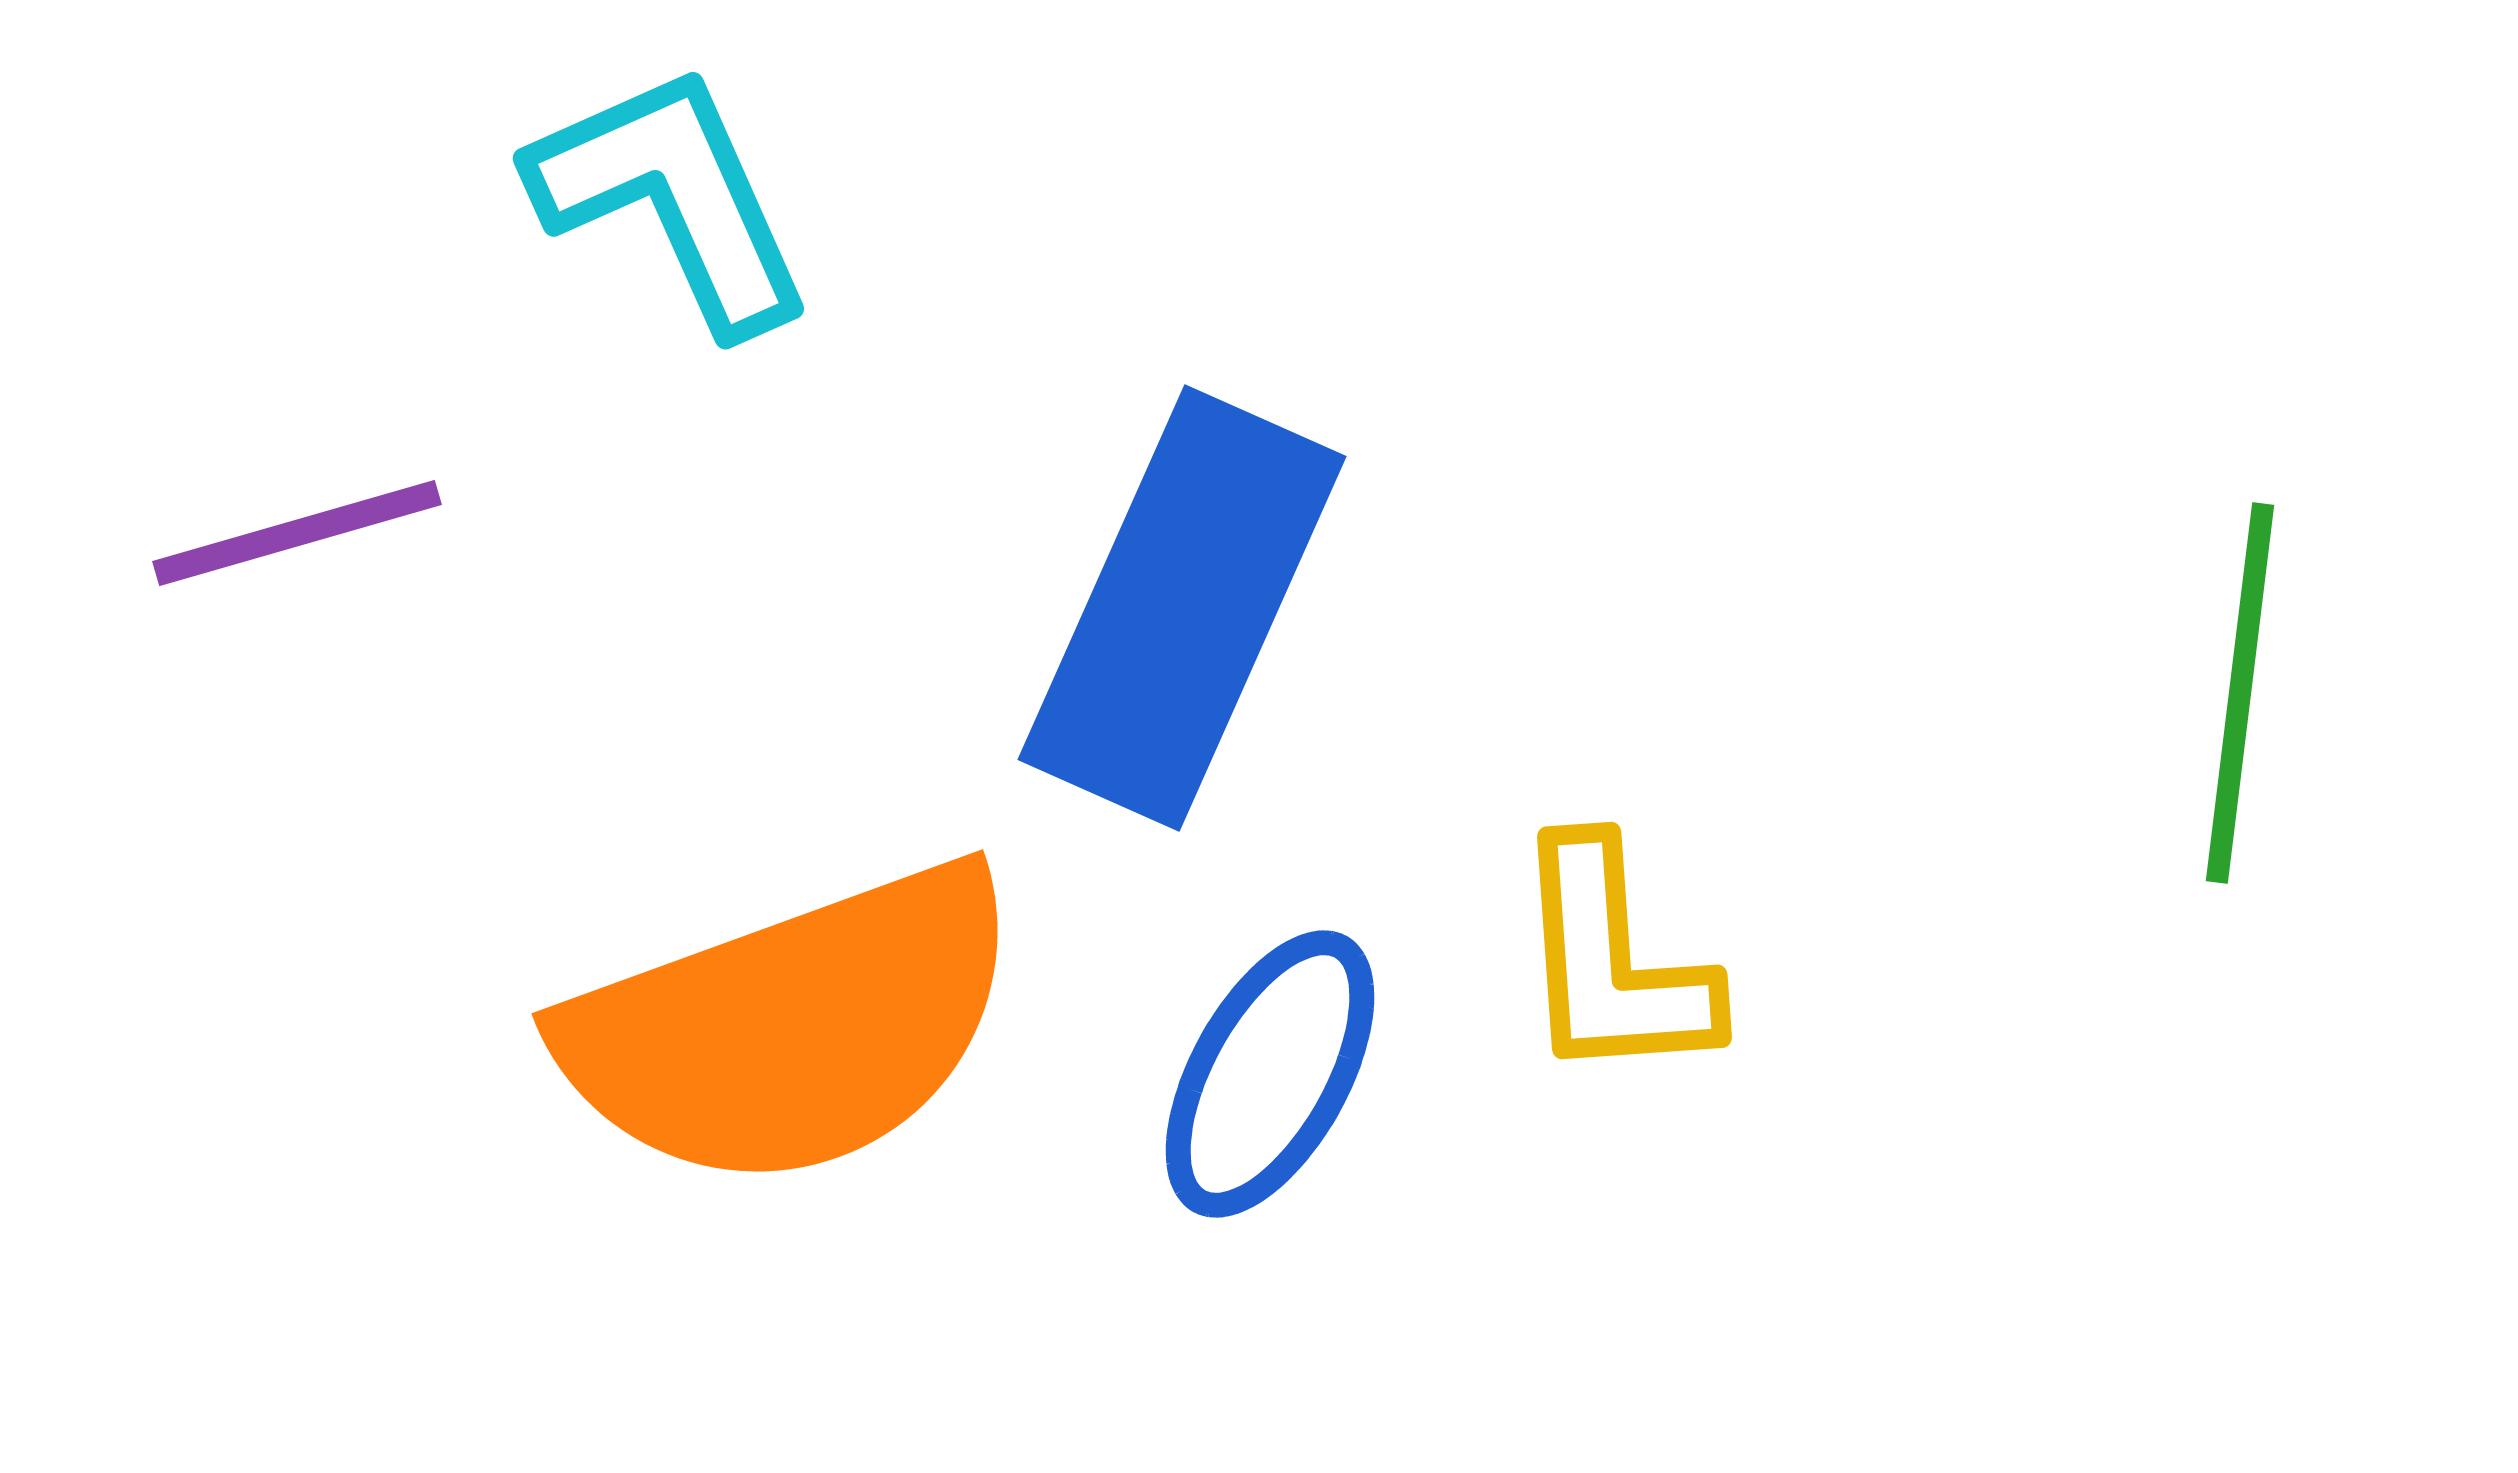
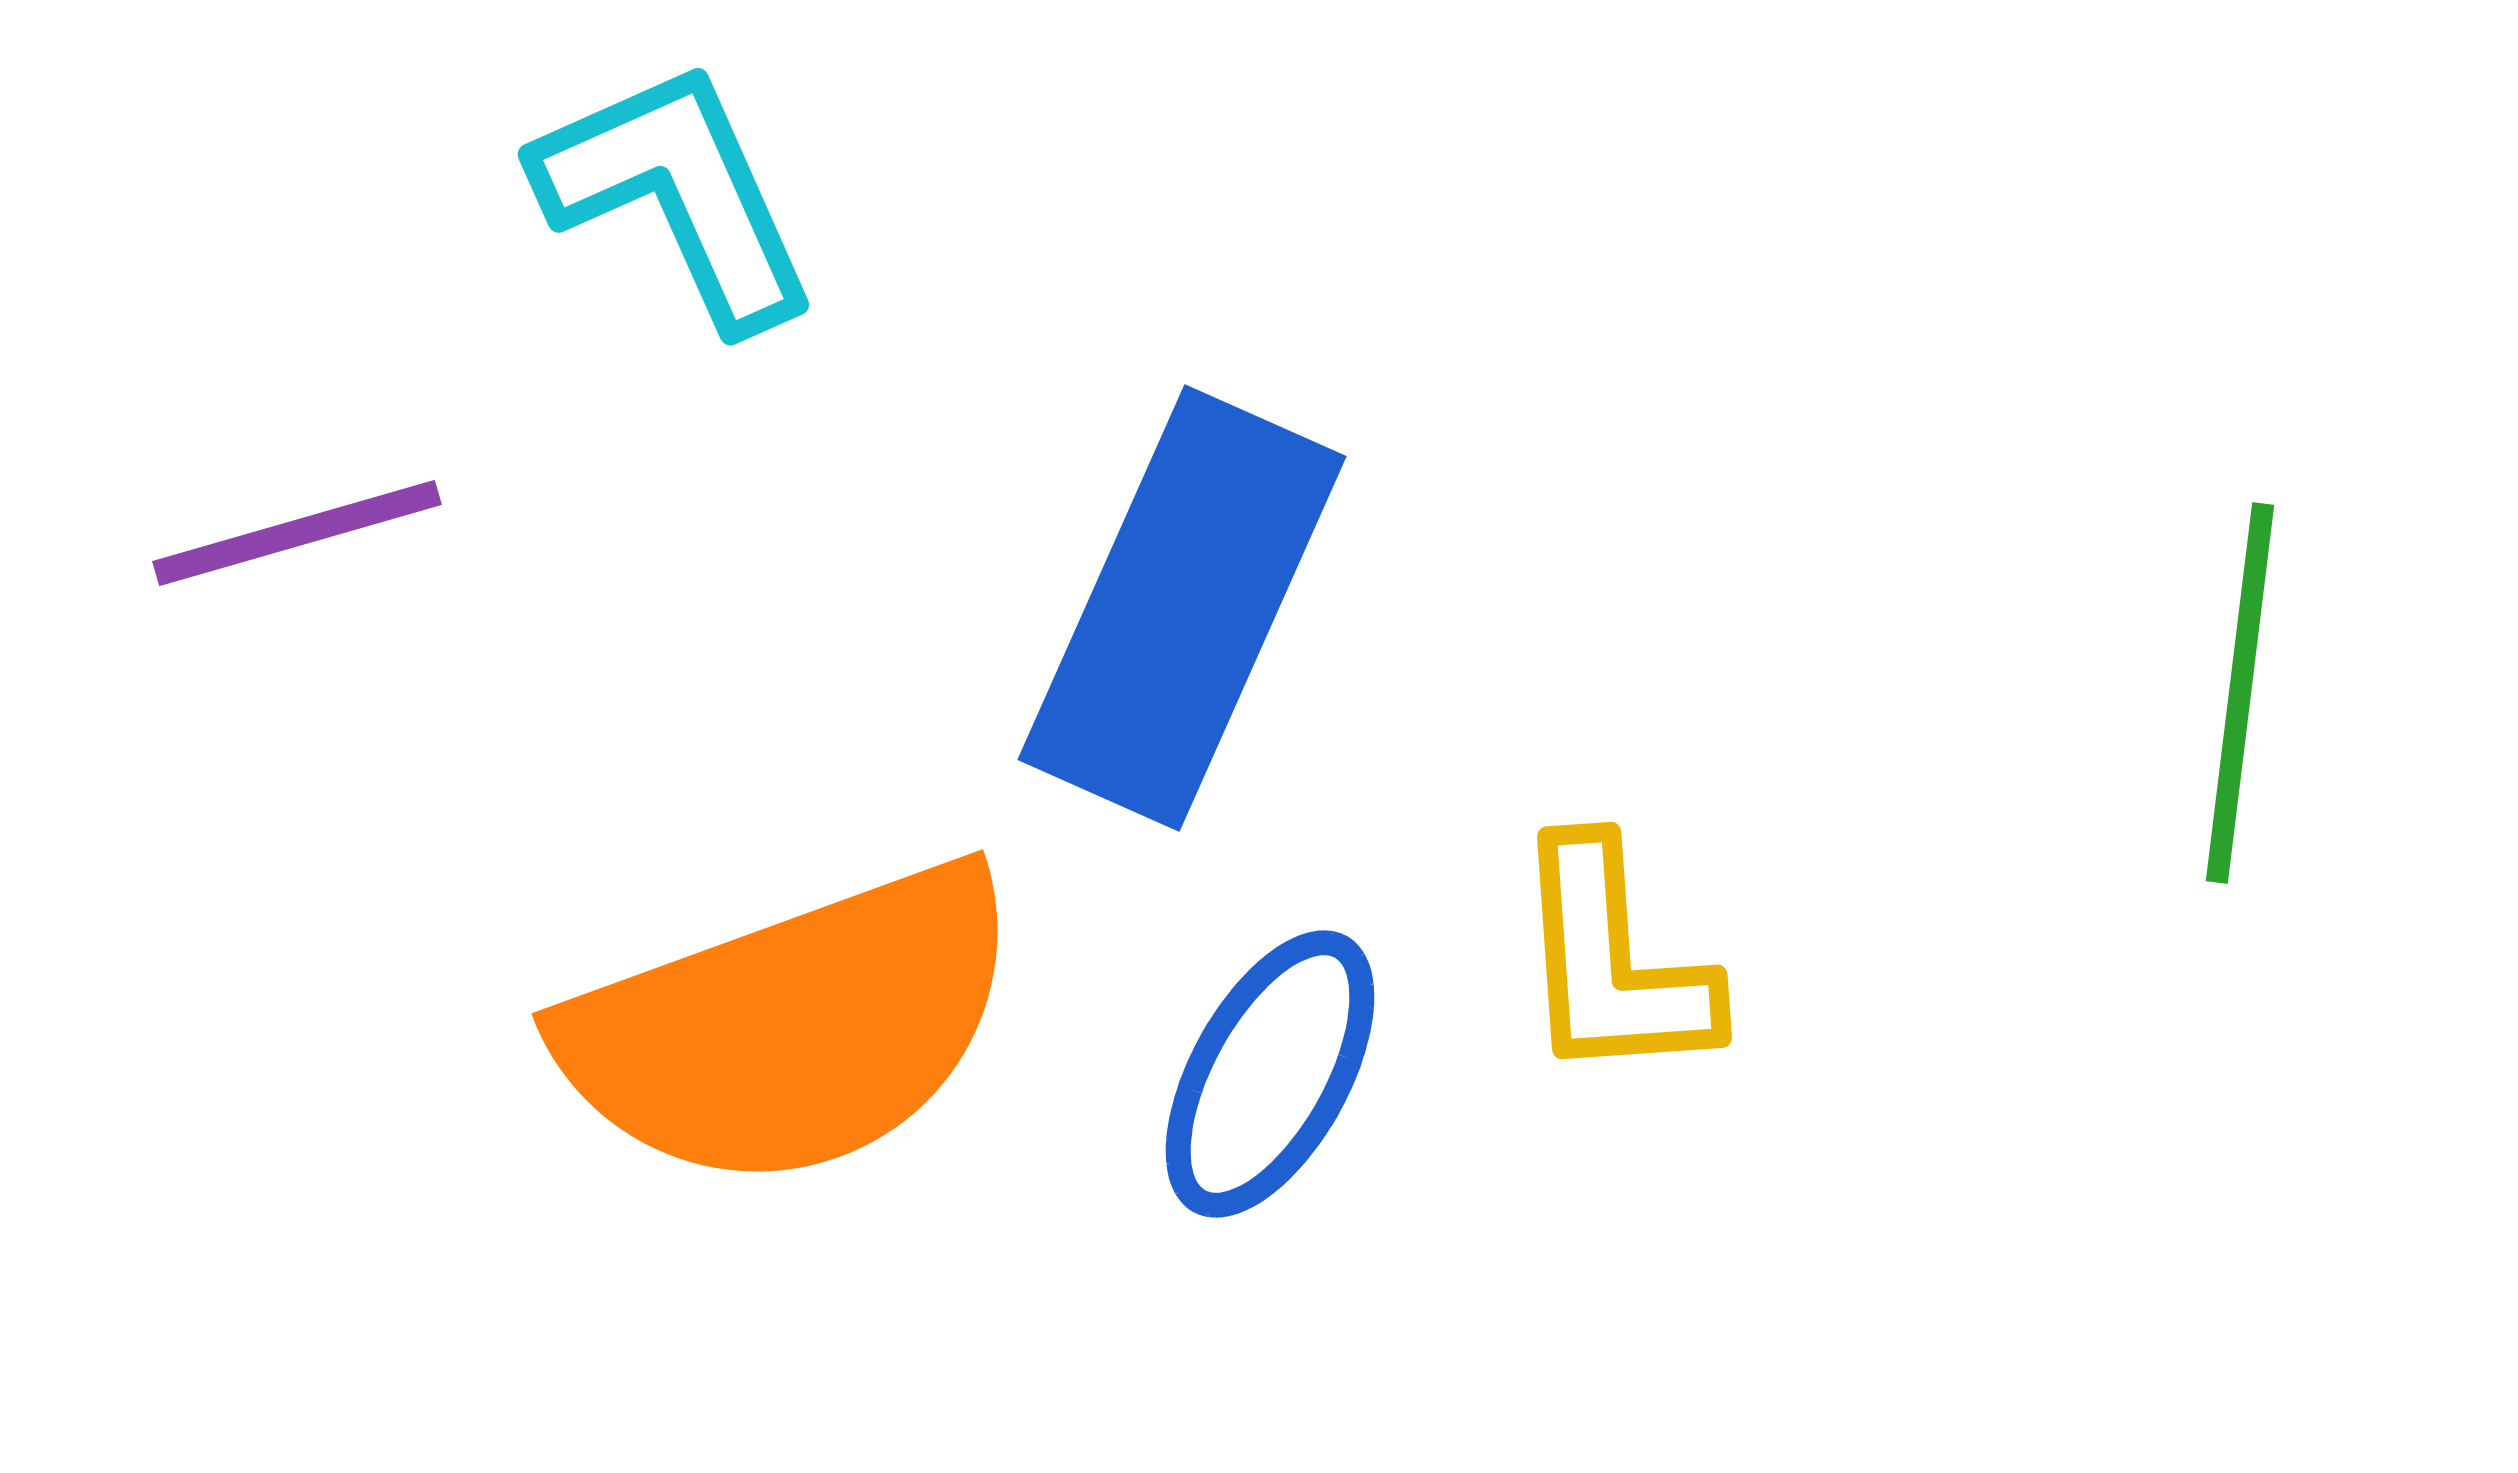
cyan L-shape: moved 5 px right, 4 px up
